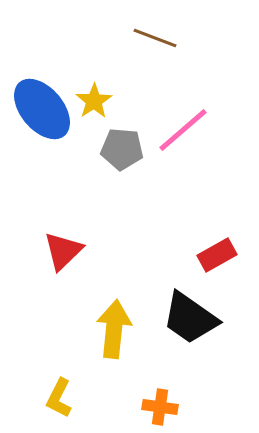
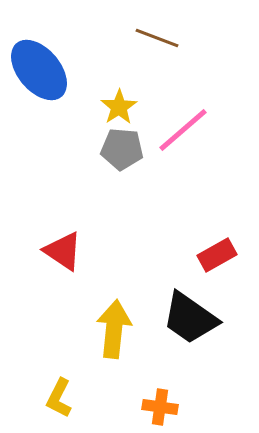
brown line: moved 2 px right
yellow star: moved 25 px right, 6 px down
blue ellipse: moved 3 px left, 39 px up
red triangle: rotated 42 degrees counterclockwise
